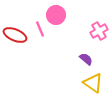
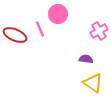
pink circle: moved 2 px right, 1 px up
purple semicircle: rotated 32 degrees counterclockwise
